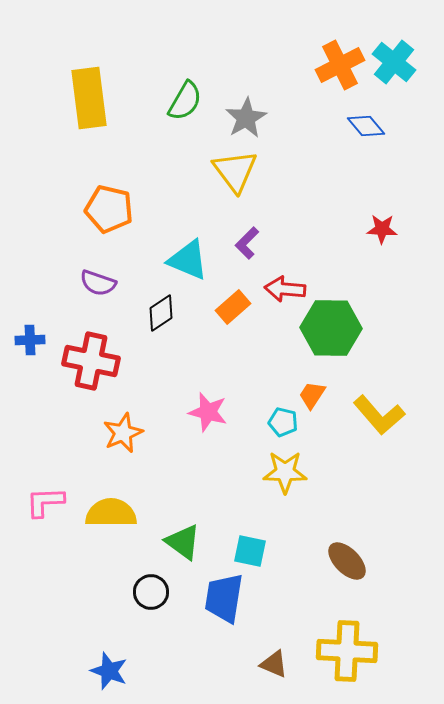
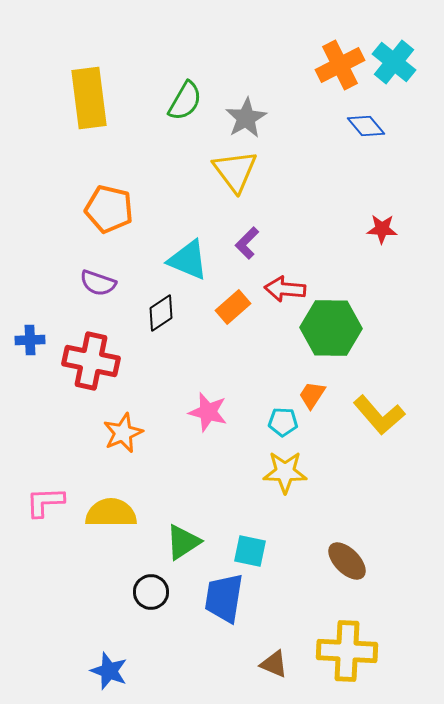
cyan pentagon: rotated 12 degrees counterclockwise
green triangle: rotated 51 degrees clockwise
